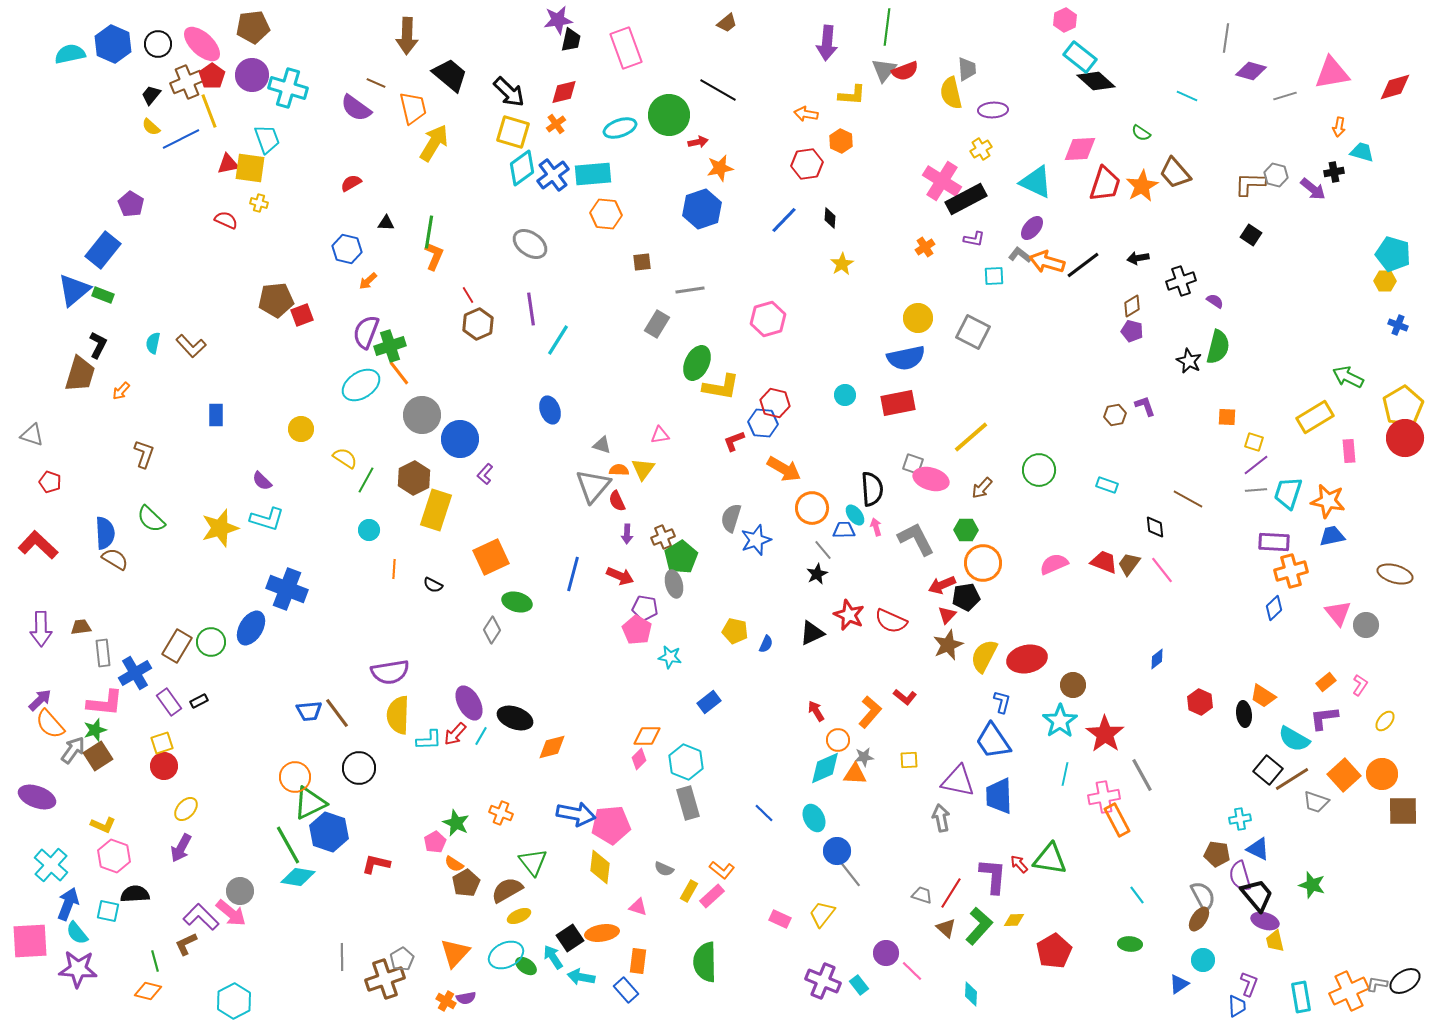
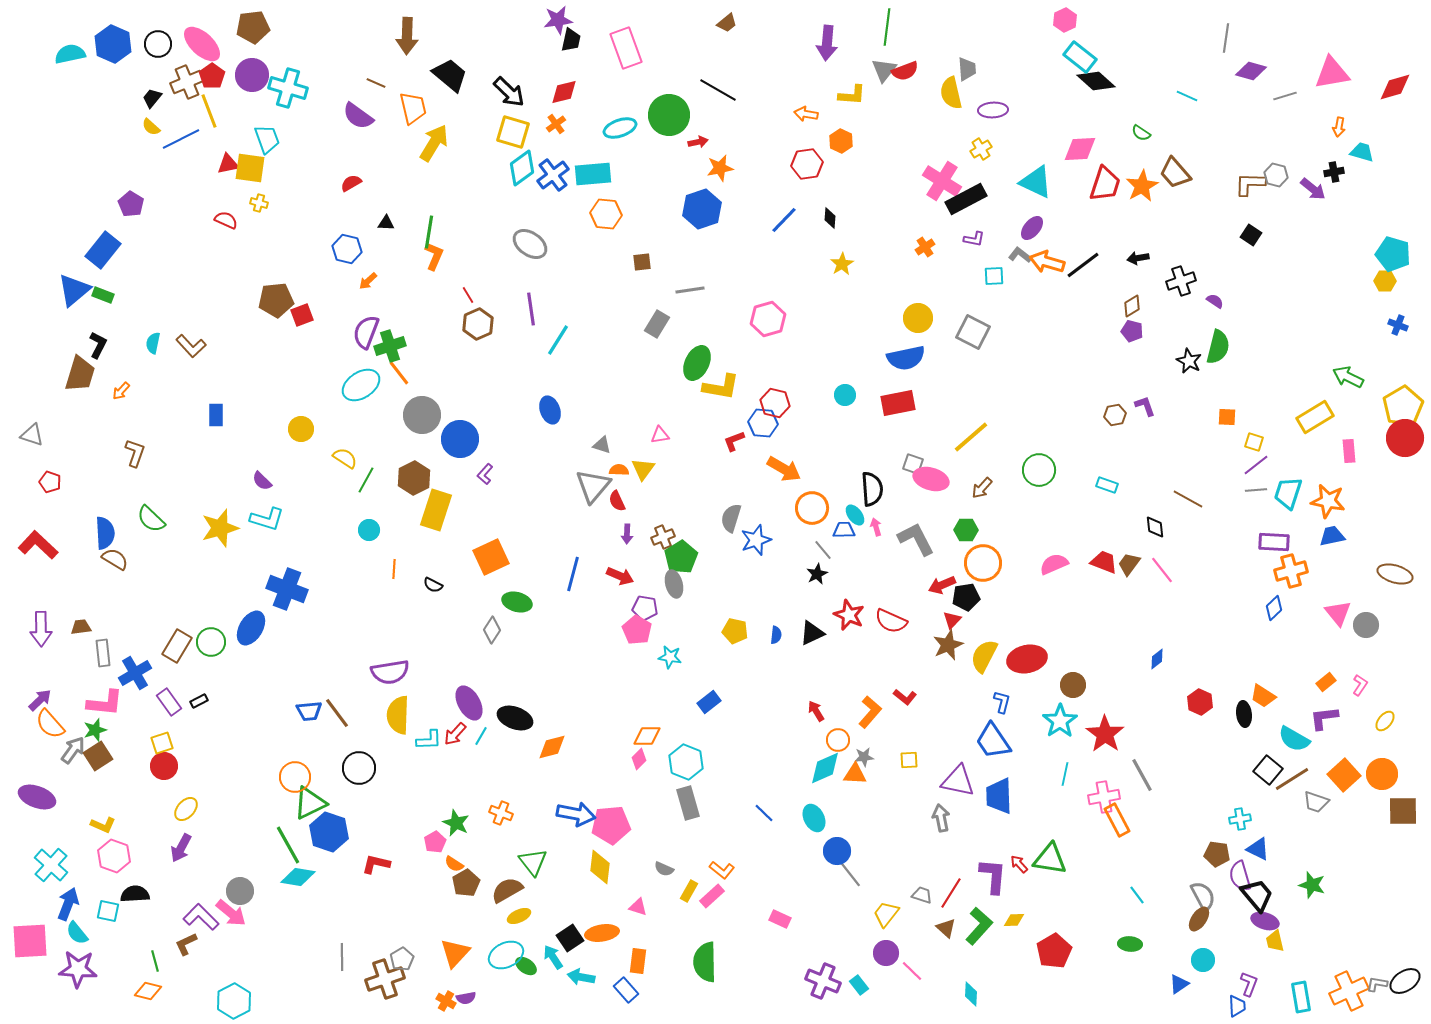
black trapezoid at (151, 95): moved 1 px right, 3 px down
purple semicircle at (356, 108): moved 2 px right, 8 px down
brown L-shape at (144, 454): moved 9 px left, 1 px up
red triangle at (947, 615): moved 5 px right, 5 px down
blue semicircle at (766, 644): moved 10 px right, 9 px up; rotated 18 degrees counterclockwise
yellow trapezoid at (822, 914): moved 64 px right
